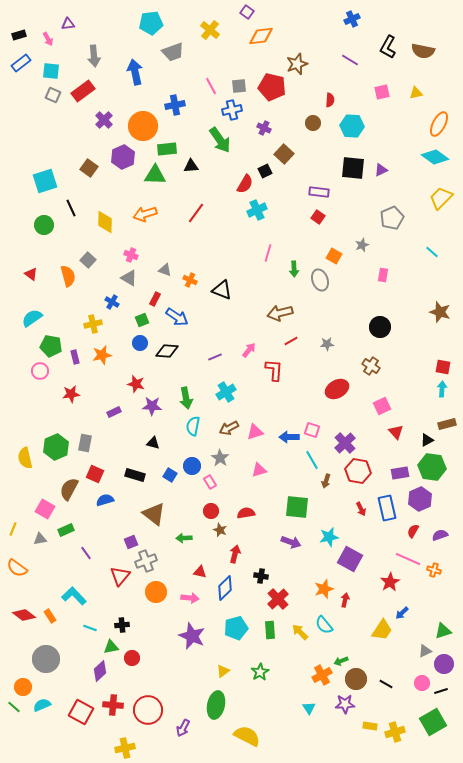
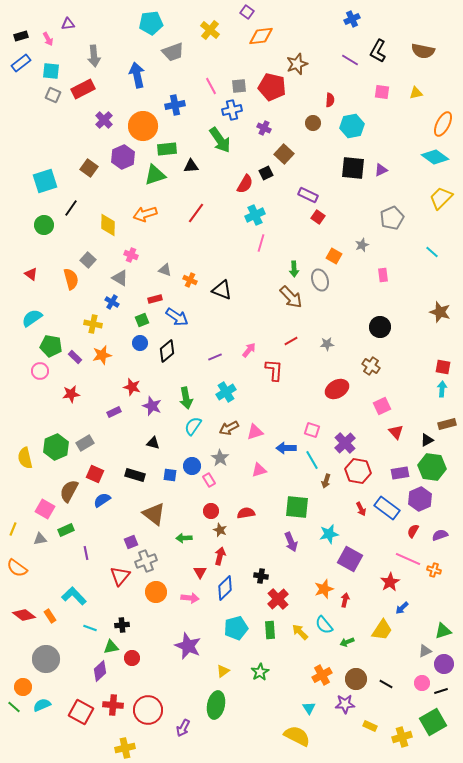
black rectangle at (19, 35): moved 2 px right, 1 px down
black L-shape at (388, 47): moved 10 px left, 4 px down
blue arrow at (135, 72): moved 2 px right, 3 px down
red rectangle at (83, 91): moved 2 px up; rotated 10 degrees clockwise
pink square at (382, 92): rotated 21 degrees clockwise
orange ellipse at (439, 124): moved 4 px right
cyan hexagon at (352, 126): rotated 15 degrees counterclockwise
black square at (265, 171): moved 1 px right, 2 px down
green triangle at (155, 175): rotated 20 degrees counterclockwise
purple rectangle at (319, 192): moved 11 px left, 3 px down; rotated 18 degrees clockwise
black line at (71, 208): rotated 60 degrees clockwise
cyan cross at (257, 210): moved 2 px left, 5 px down
yellow diamond at (105, 222): moved 3 px right, 3 px down
pink line at (268, 253): moved 7 px left, 10 px up
pink rectangle at (383, 275): rotated 16 degrees counterclockwise
orange semicircle at (68, 276): moved 3 px right, 3 px down
gray triangle at (129, 278): moved 9 px left
red rectangle at (155, 299): rotated 48 degrees clockwise
brown arrow at (280, 313): moved 11 px right, 16 px up; rotated 120 degrees counterclockwise
yellow cross at (93, 324): rotated 24 degrees clockwise
black diamond at (167, 351): rotated 45 degrees counterclockwise
purple rectangle at (75, 357): rotated 32 degrees counterclockwise
red star at (136, 384): moved 4 px left, 3 px down
purple star at (152, 406): rotated 18 degrees clockwise
cyan semicircle at (193, 426): rotated 24 degrees clockwise
blue arrow at (289, 437): moved 3 px left, 11 px down
gray rectangle at (85, 443): rotated 48 degrees clockwise
blue square at (170, 475): rotated 24 degrees counterclockwise
pink rectangle at (210, 482): moved 1 px left, 2 px up
brown semicircle at (69, 489): moved 2 px down
blue semicircle at (105, 500): moved 3 px left; rotated 18 degrees counterclockwise
blue rectangle at (387, 508): rotated 40 degrees counterclockwise
cyan star at (329, 537): moved 3 px up
purple arrow at (291, 542): rotated 48 degrees clockwise
purple line at (86, 553): rotated 24 degrees clockwise
red arrow at (235, 554): moved 15 px left, 2 px down
red triangle at (200, 572): rotated 48 degrees clockwise
blue arrow at (402, 613): moved 5 px up
purple star at (192, 636): moved 4 px left, 10 px down
green arrow at (341, 661): moved 6 px right, 19 px up
yellow rectangle at (370, 726): rotated 16 degrees clockwise
yellow cross at (395, 732): moved 7 px right, 5 px down
yellow semicircle at (247, 736): moved 50 px right
